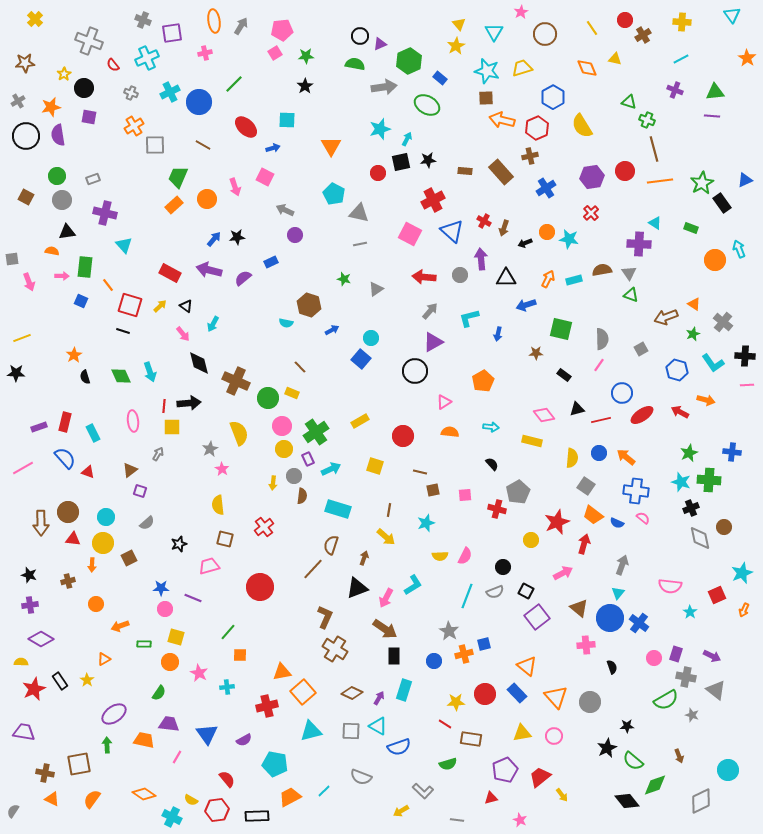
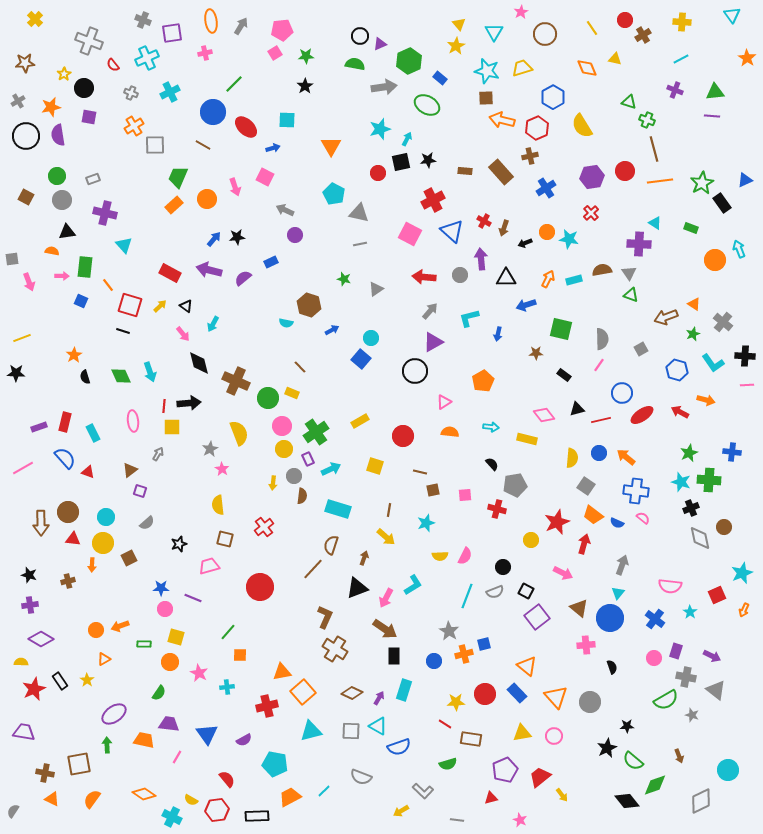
orange ellipse at (214, 21): moved 3 px left
blue circle at (199, 102): moved 14 px right, 10 px down
yellow rectangle at (532, 441): moved 5 px left, 2 px up
gray pentagon at (518, 492): moved 3 px left, 7 px up; rotated 20 degrees clockwise
pink arrow at (563, 573): rotated 54 degrees clockwise
orange circle at (96, 604): moved 26 px down
blue cross at (639, 623): moved 16 px right, 4 px up
purple rectangle at (676, 654): moved 3 px up
